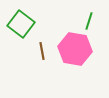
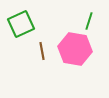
green square: rotated 28 degrees clockwise
